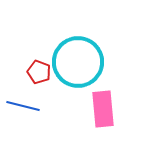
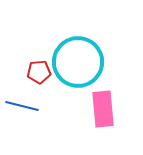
red pentagon: rotated 25 degrees counterclockwise
blue line: moved 1 px left
